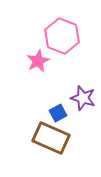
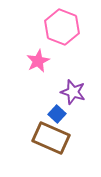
pink hexagon: moved 9 px up
purple star: moved 10 px left, 6 px up
blue square: moved 1 px left, 1 px down; rotated 18 degrees counterclockwise
